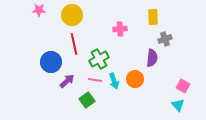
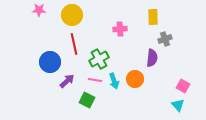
blue circle: moved 1 px left
green square: rotated 28 degrees counterclockwise
